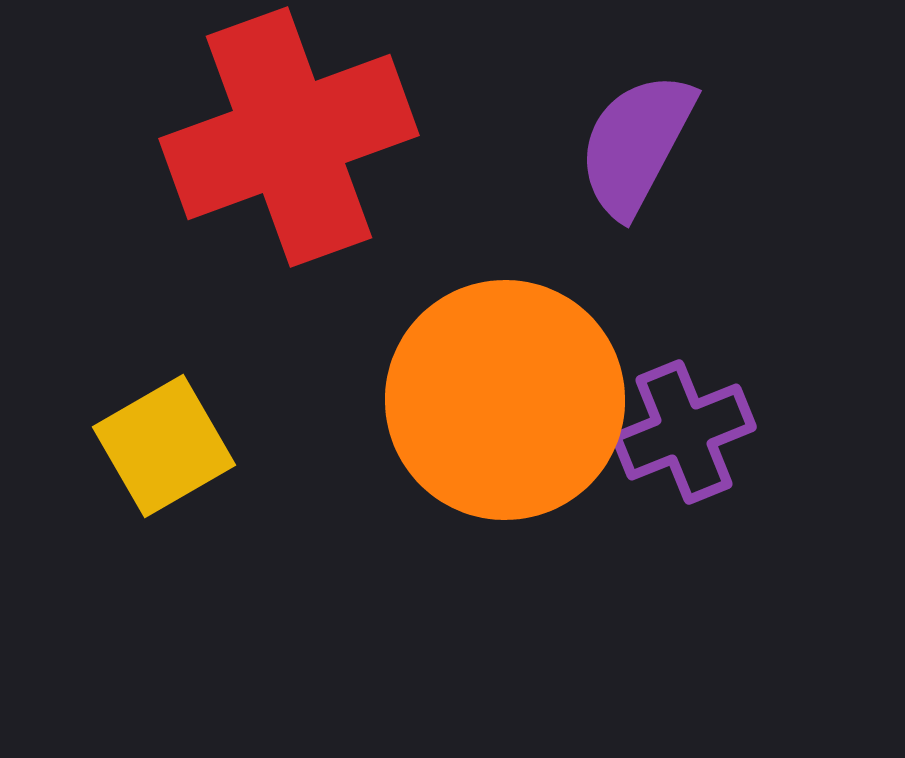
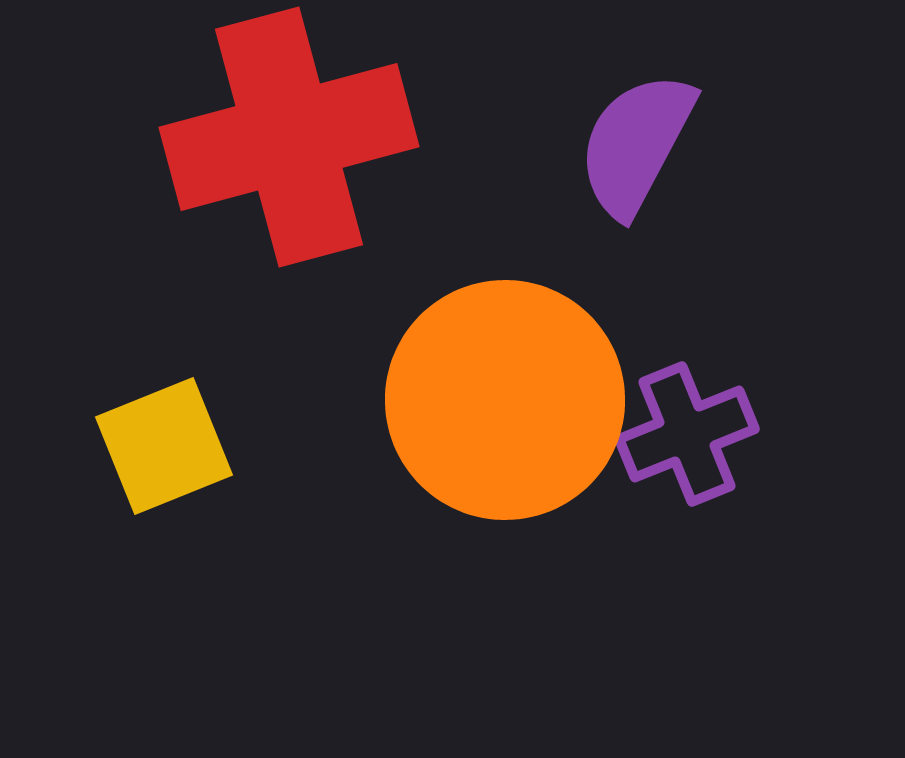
red cross: rotated 5 degrees clockwise
purple cross: moved 3 px right, 2 px down
yellow square: rotated 8 degrees clockwise
